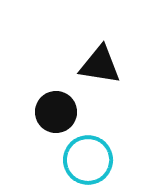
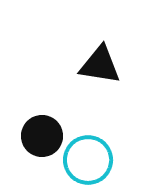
black circle: moved 14 px left, 24 px down
